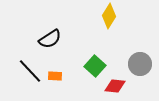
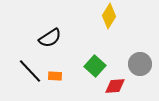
black semicircle: moved 1 px up
red diamond: rotated 10 degrees counterclockwise
